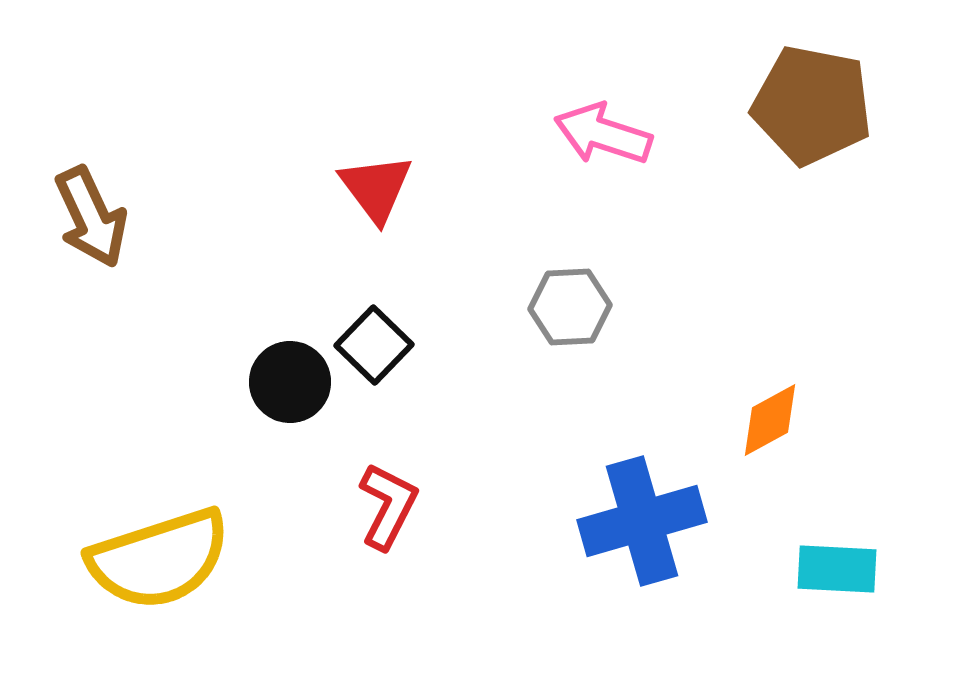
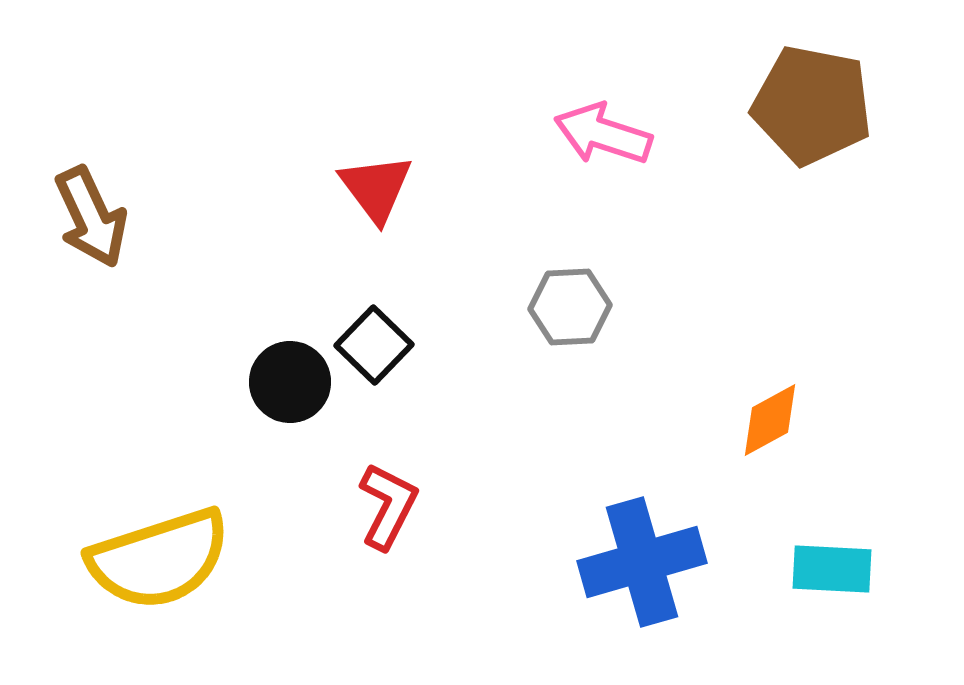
blue cross: moved 41 px down
cyan rectangle: moved 5 px left
